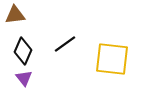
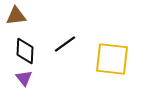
brown triangle: moved 1 px right, 1 px down
black diamond: moved 2 px right; rotated 20 degrees counterclockwise
